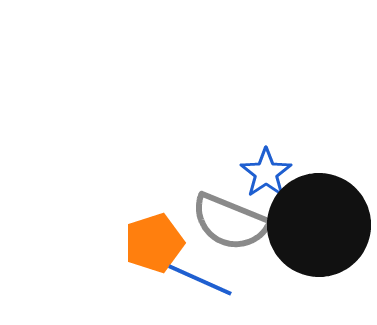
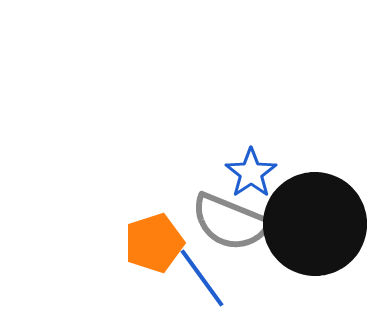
blue star: moved 15 px left
black circle: moved 4 px left, 1 px up
blue line: moved 2 px right, 2 px up; rotated 30 degrees clockwise
